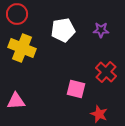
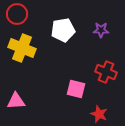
red cross: rotated 20 degrees counterclockwise
